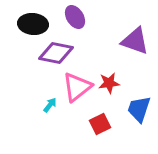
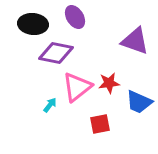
blue trapezoid: moved 7 px up; rotated 84 degrees counterclockwise
red square: rotated 15 degrees clockwise
